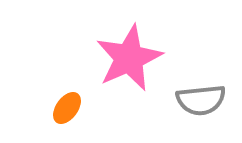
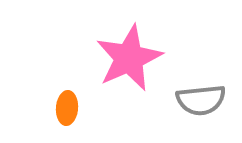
orange ellipse: rotated 32 degrees counterclockwise
